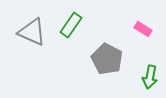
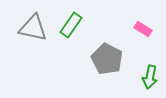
gray triangle: moved 1 px right, 4 px up; rotated 12 degrees counterclockwise
